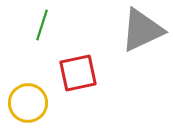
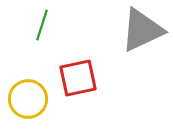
red square: moved 5 px down
yellow circle: moved 4 px up
